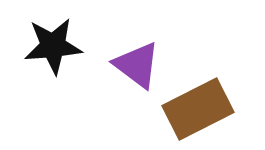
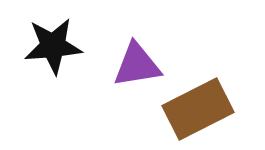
purple triangle: rotated 46 degrees counterclockwise
